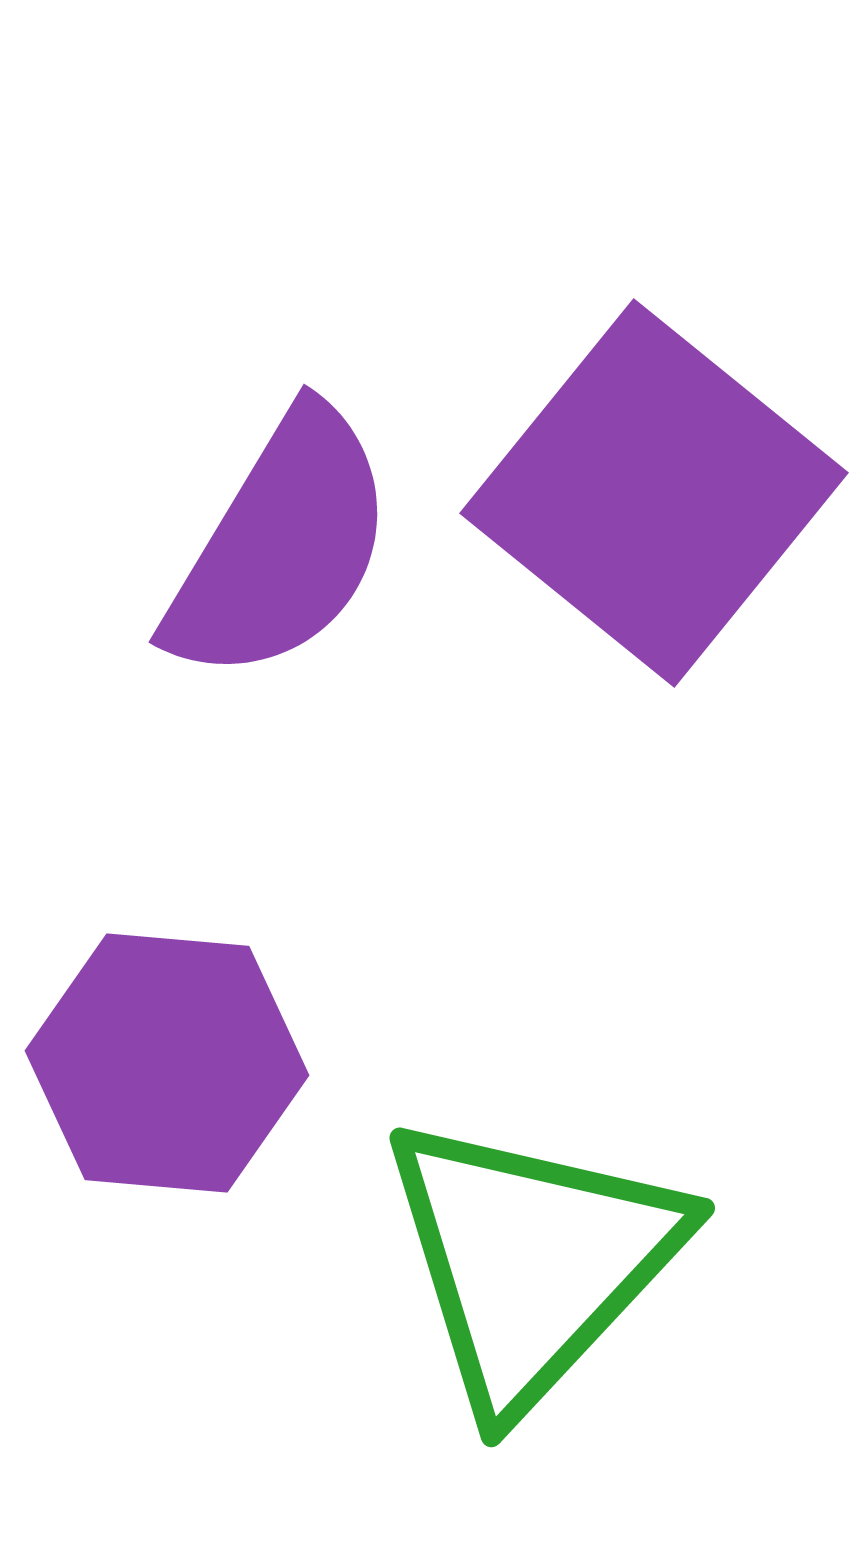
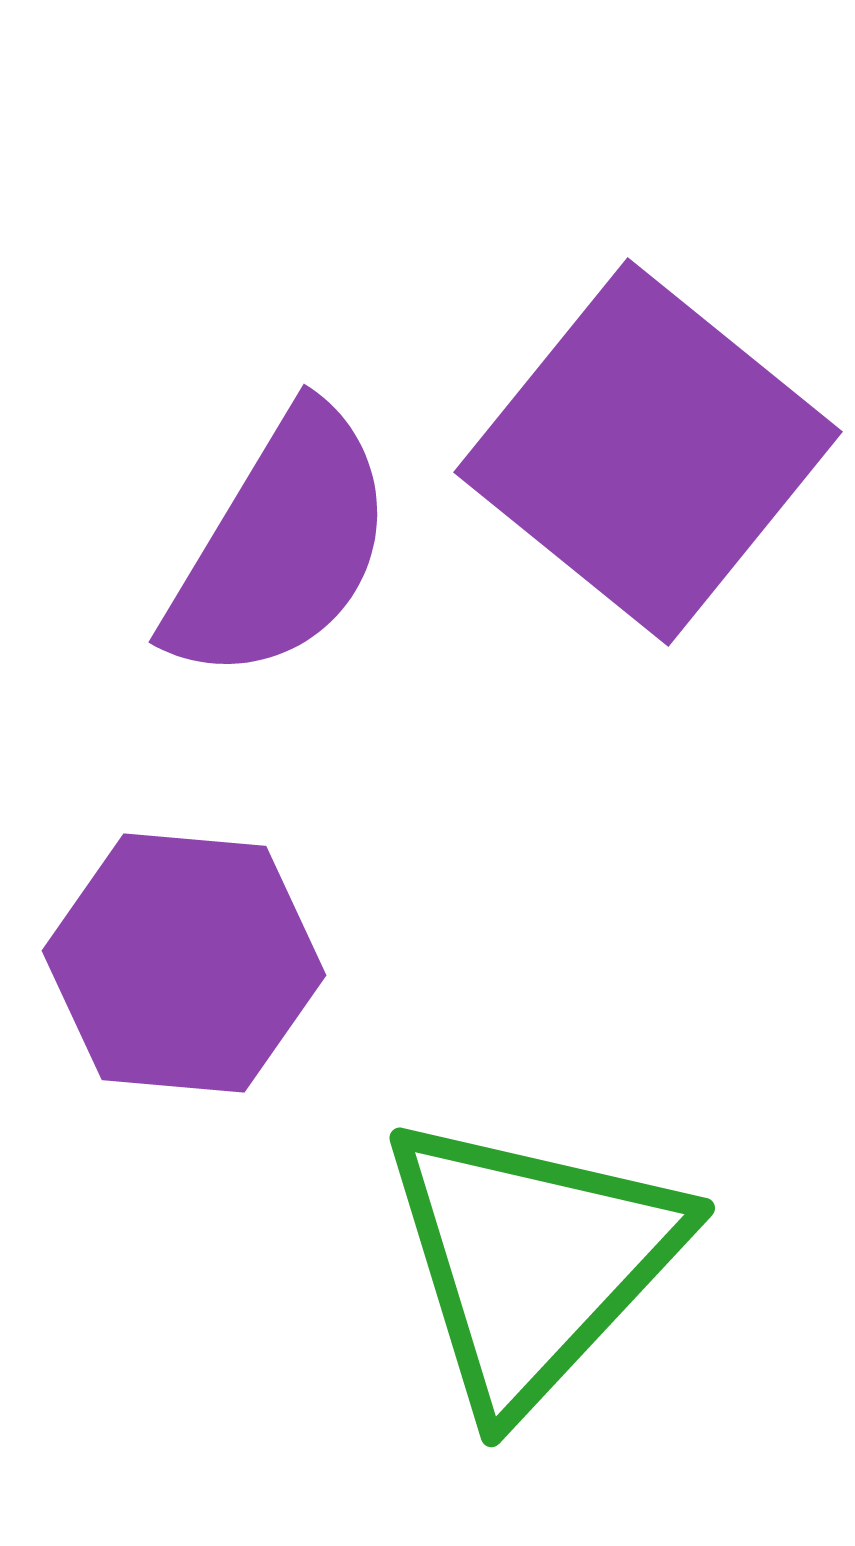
purple square: moved 6 px left, 41 px up
purple hexagon: moved 17 px right, 100 px up
